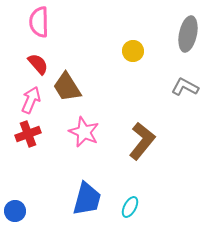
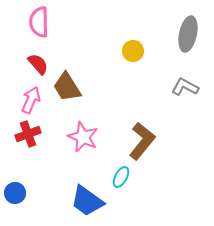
pink star: moved 1 px left, 5 px down
blue trapezoid: moved 2 px down; rotated 111 degrees clockwise
cyan ellipse: moved 9 px left, 30 px up
blue circle: moved 18 px up
